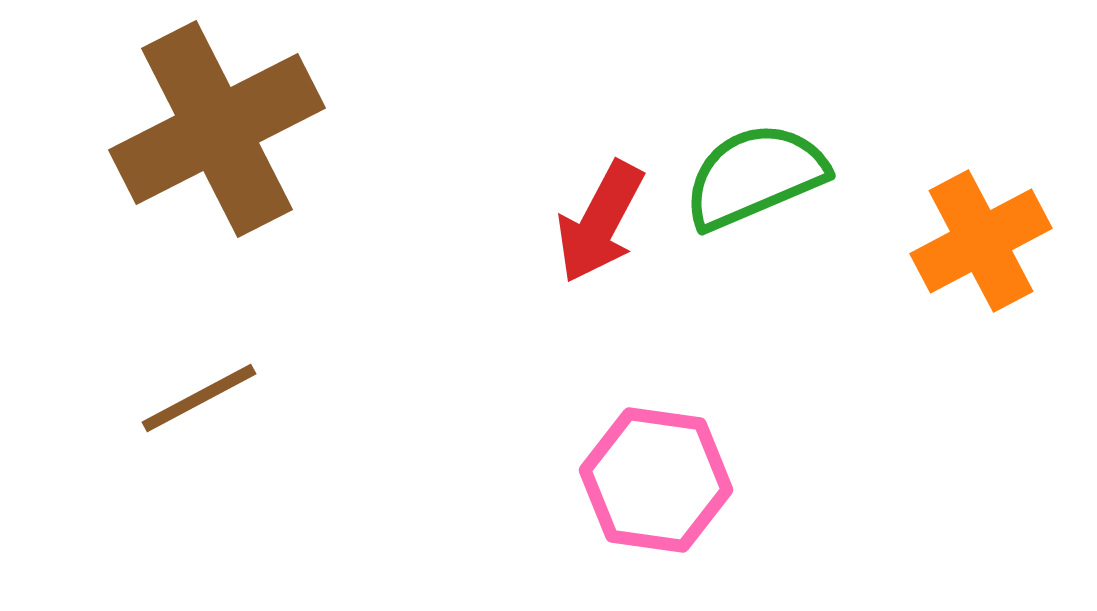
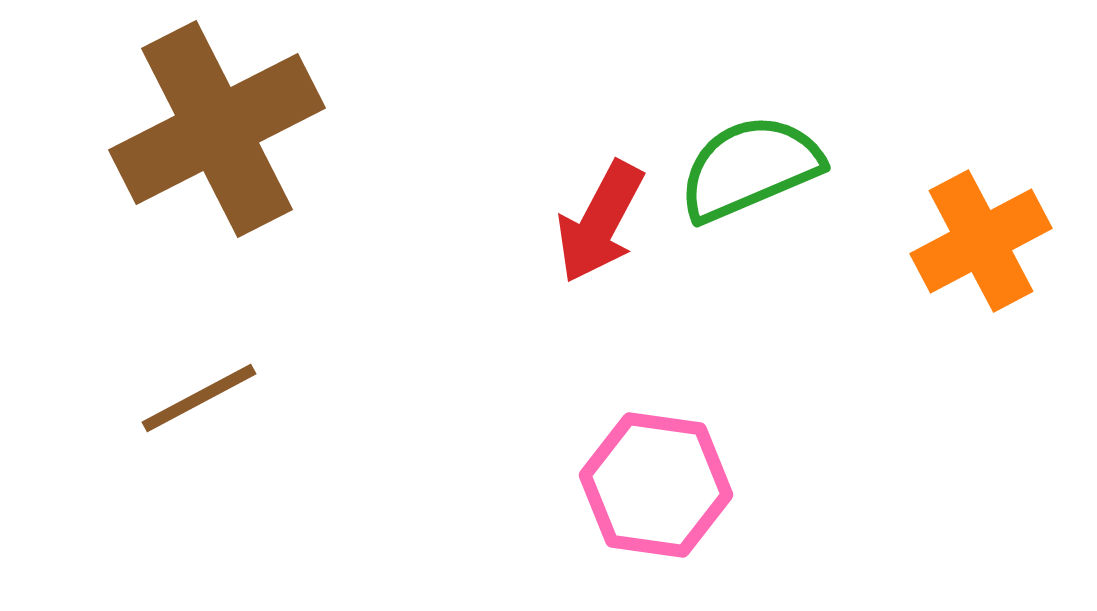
green semicircle: moved 5 px left, 8 px up
pink hexagon: moved 5 px down
